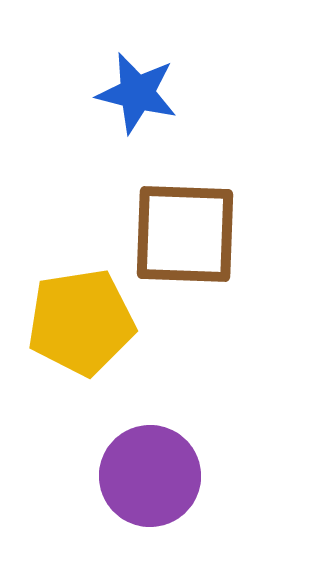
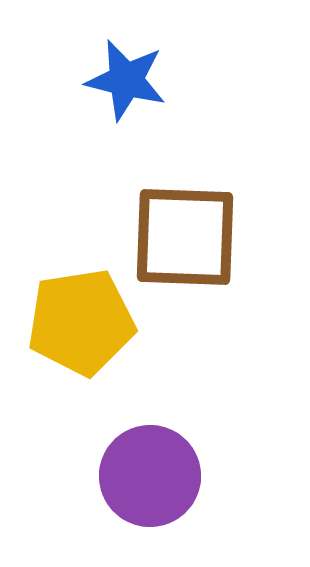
blue star: moved 11 px left, 13 px up
brown square: moved 3 px down
